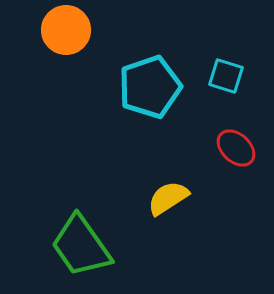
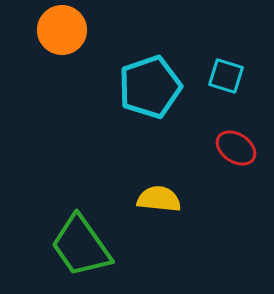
orange circle: moved 4 px left
red ellipse: rotated 9 degrees counterclockwise
yellow semicircle: moved 9 px left, 1 px down; rotated 39 degrees clockwise
